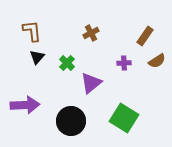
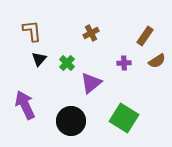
black triangle: moved 2 px right, 2 px down
purple arrow: rotated 112 degrees counterclockwise
